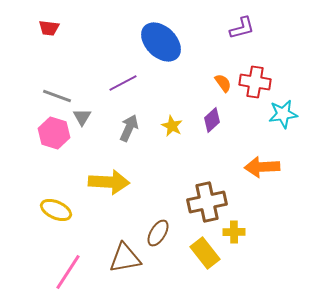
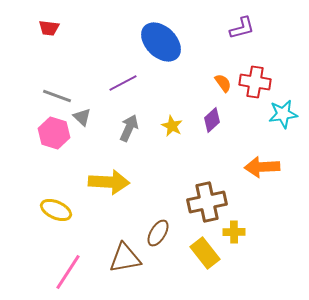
gray triangle: rotated 18 degrees counterclockwise
